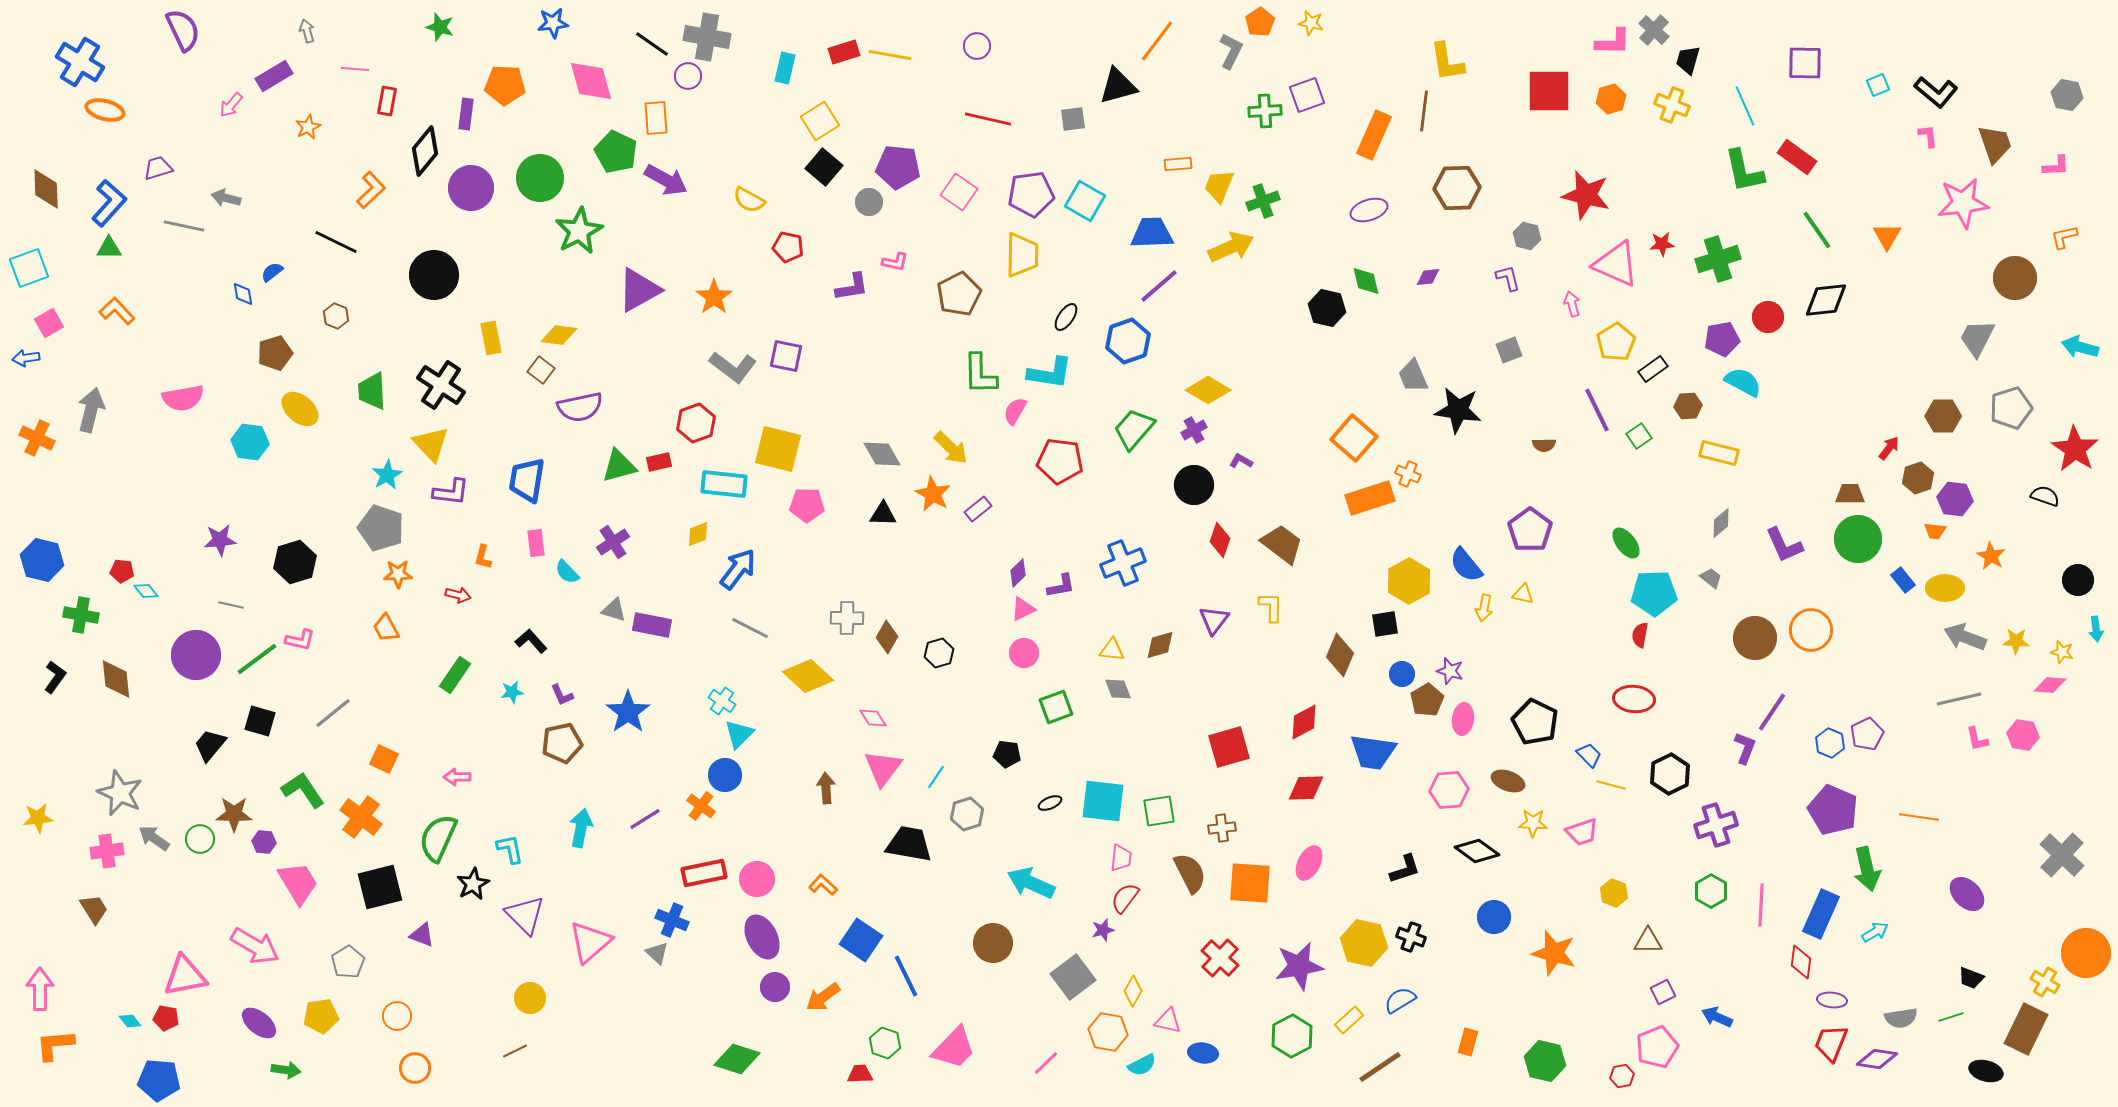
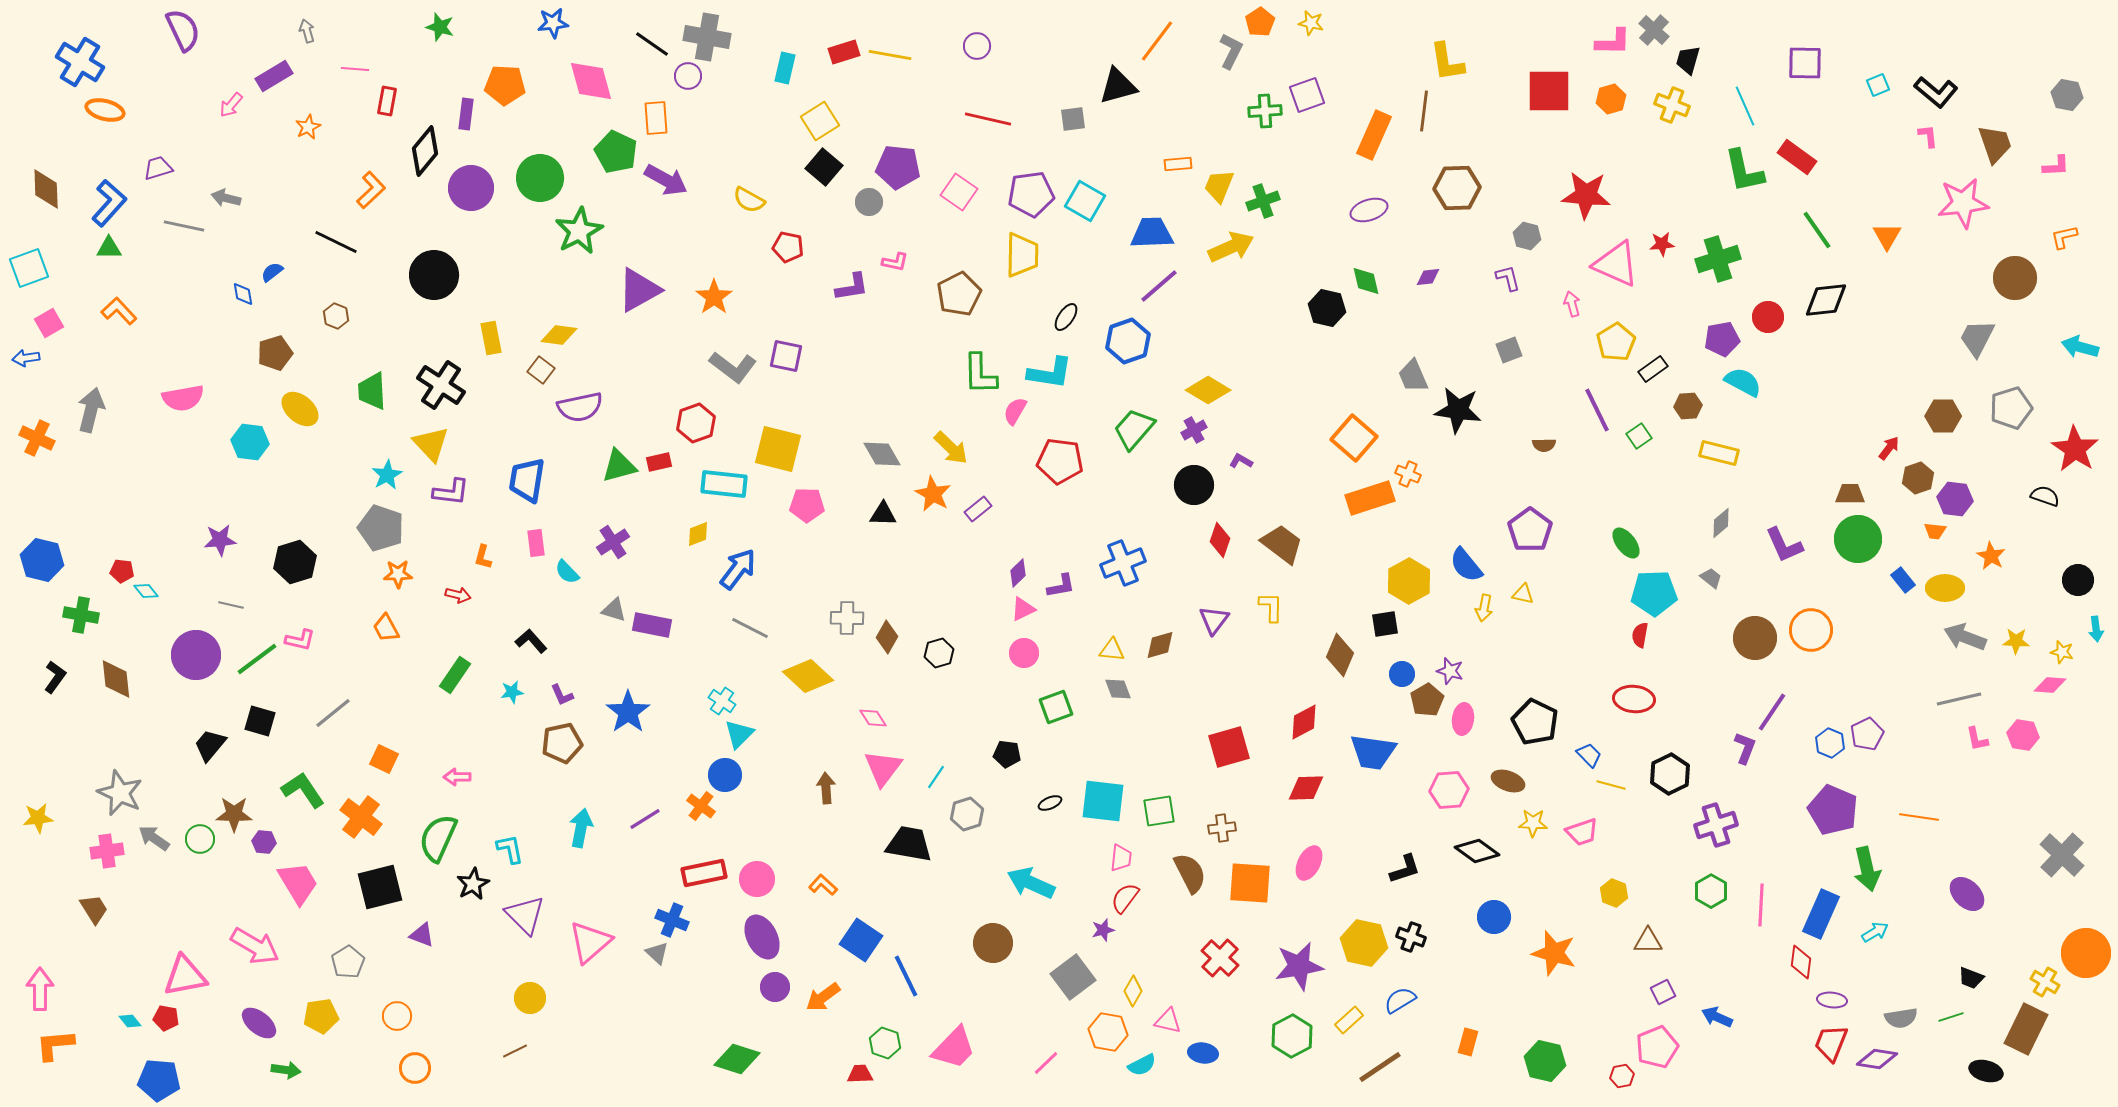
red star at (1586, 195): rotated 9 degrees counterclockwise
orange L-shape at (117, 311): moved 2 px right
